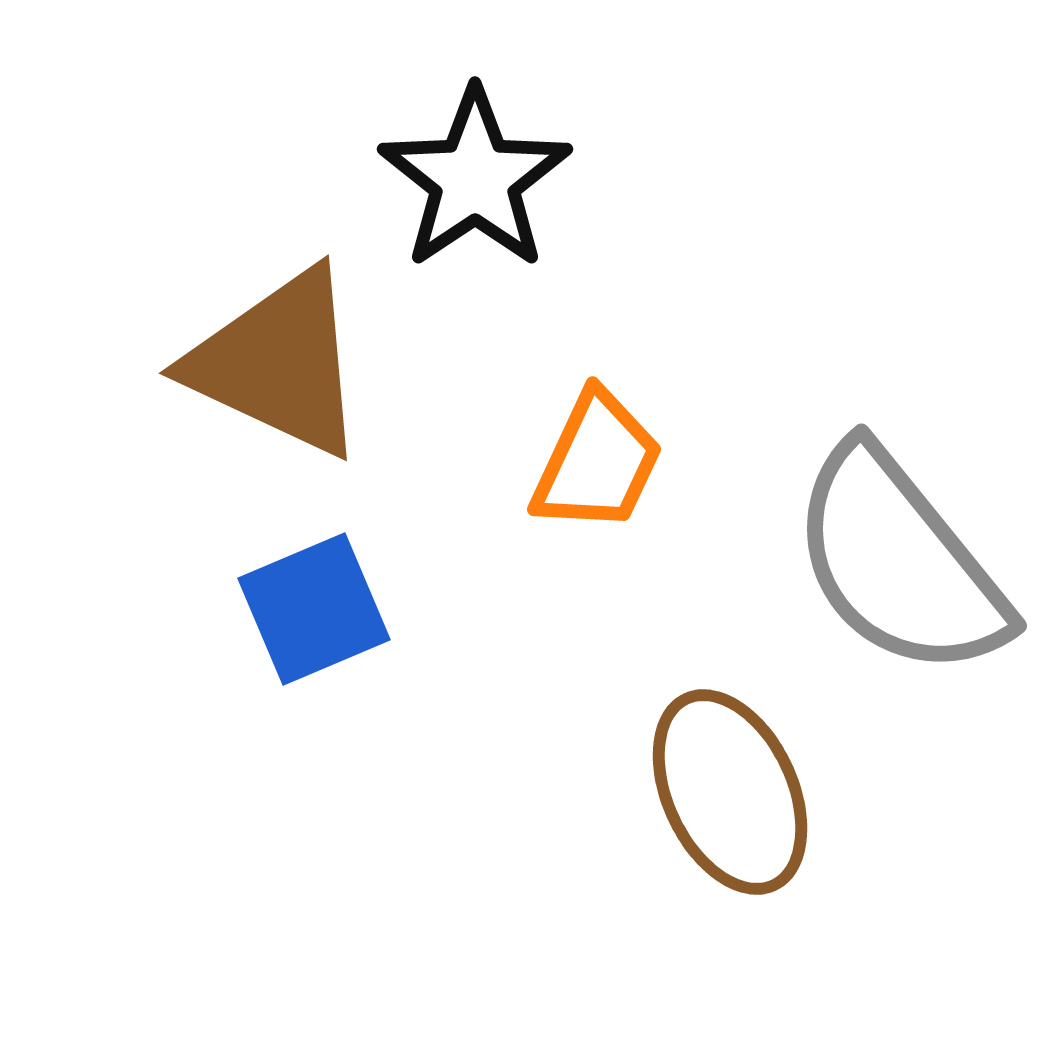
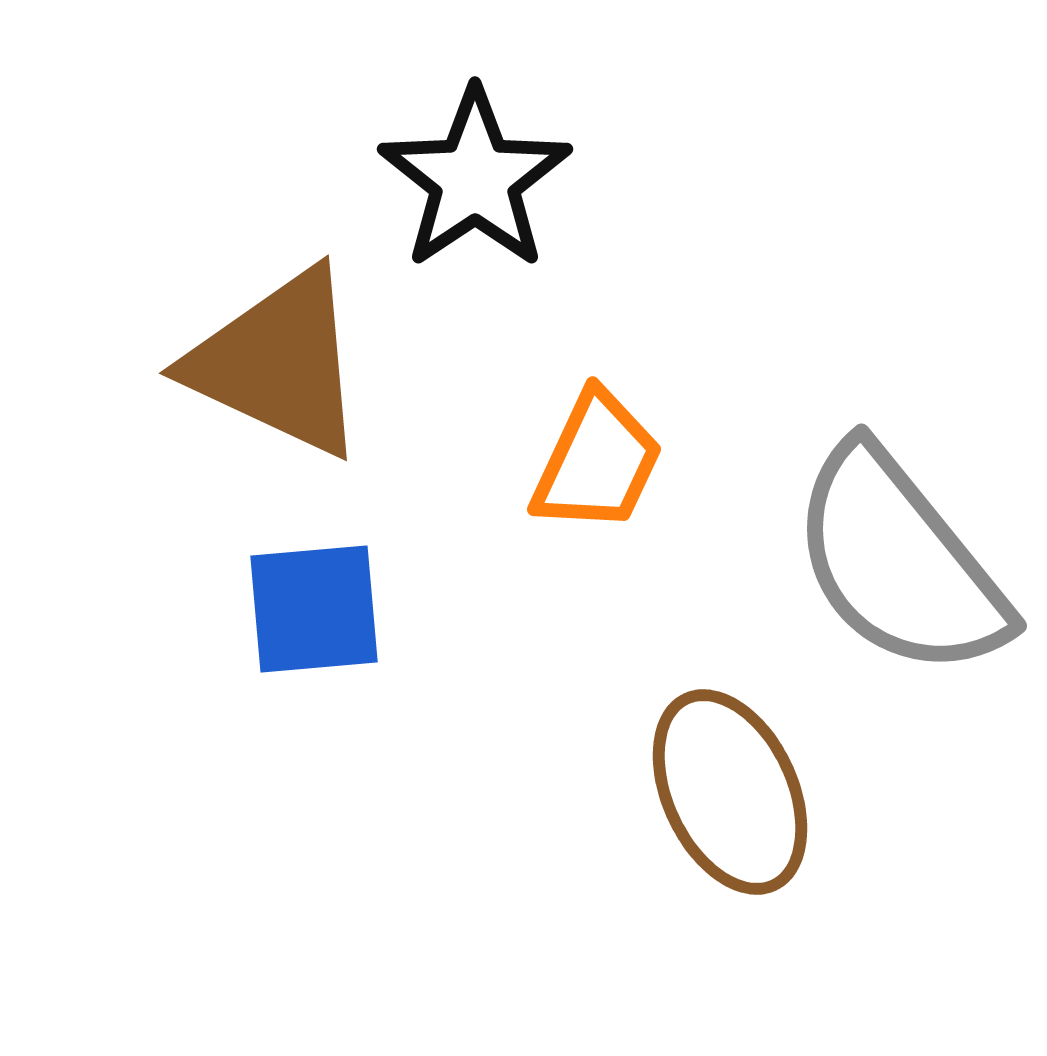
blue square: rotated 18 degrees clockwise
